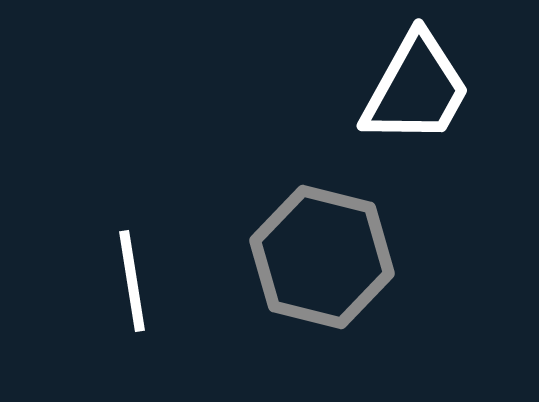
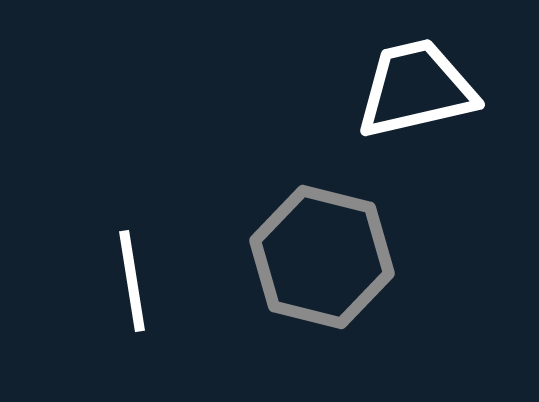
white trapezoid: rotated 132 degrees counterclockwise
